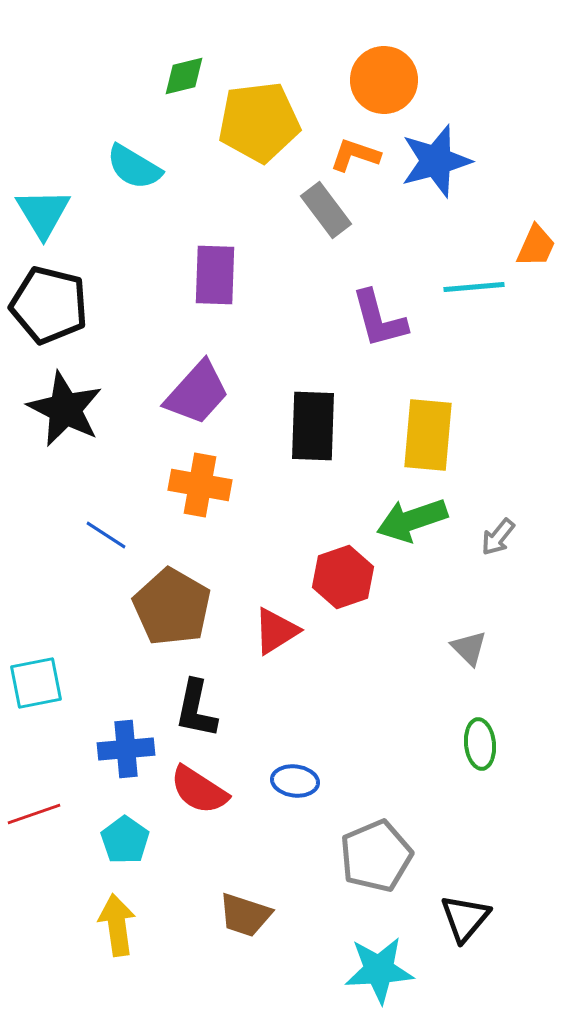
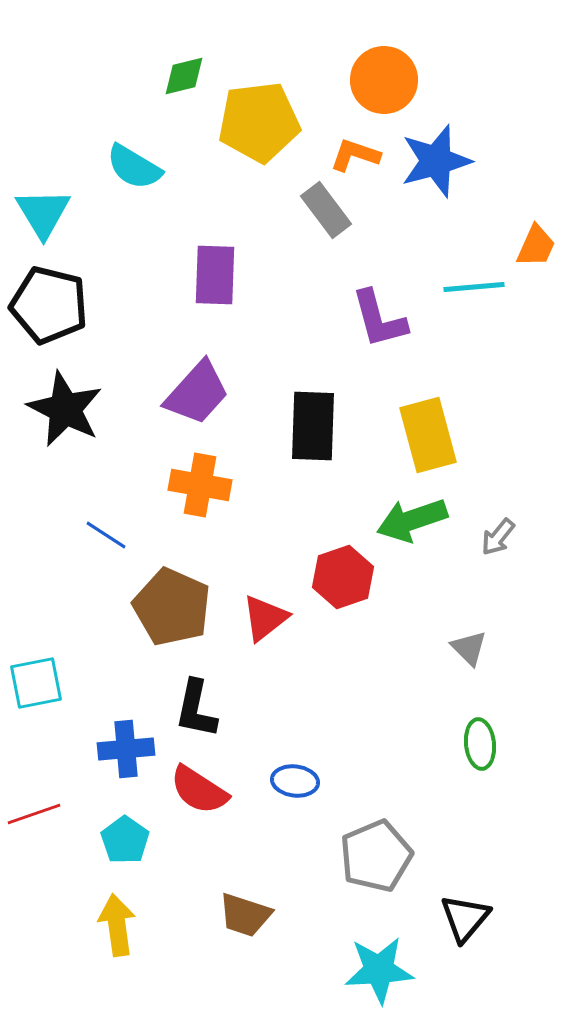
yellow rectangle: rotated 20 degrees counterclockwise
brown pentagon: rotated 6 degrees counterclockwise
red triangle: moved 11 px left, 13 px up; rotated 6 degrees counterclockwise
